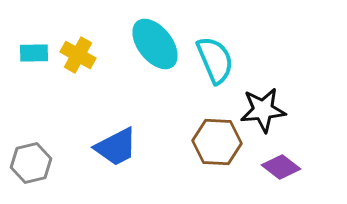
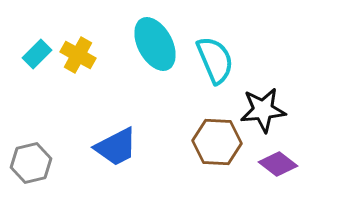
cyan ellipse: rotated 10 degrees clockwise
cyan rectangle: moved 3 px right, 1 px down; rotated 44 degrees counterclockwise
purple diamond: moved 3 px left, 3 px up
